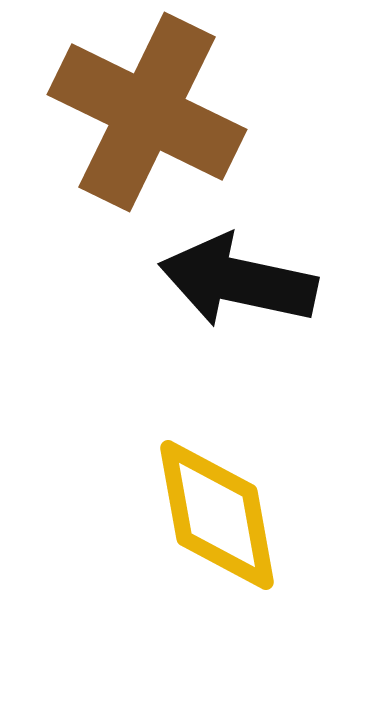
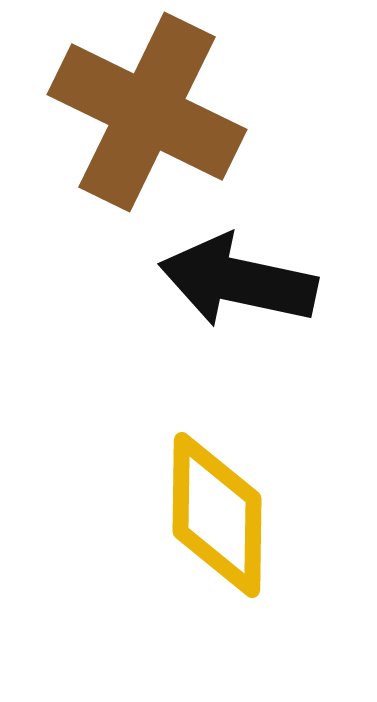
yellow diamond: rotated 11 degrees clockwise
